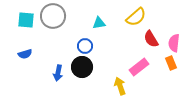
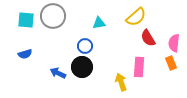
red semicircle: moved 3 px left, 1 px up
pink rectangle: rotated 48 degrees counterclockwise
blue arrow: rotated 105 degrees clockwise
yellow arrow: moved 1 px right, 4 px up
